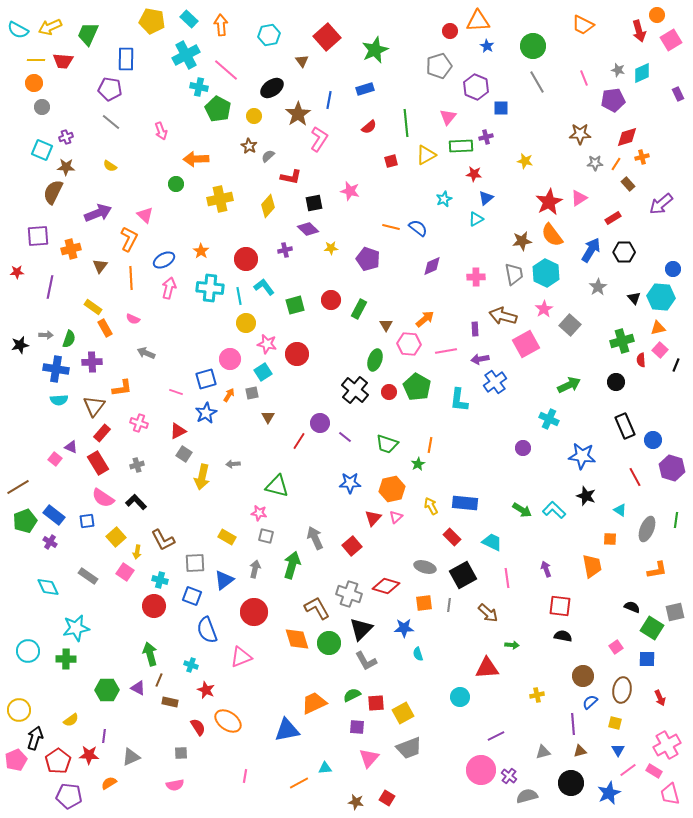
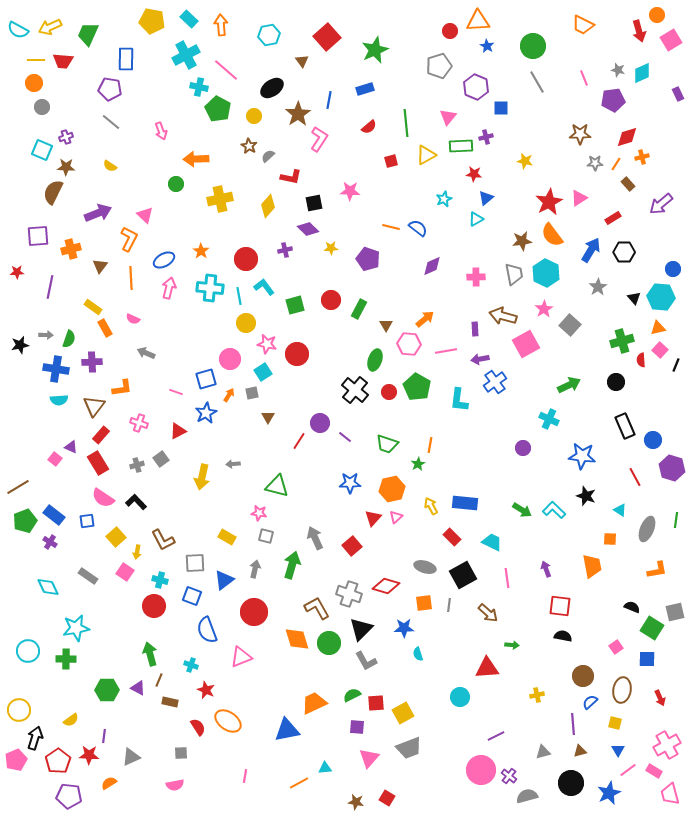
pink star at (350, 191): rotated 12 degrees counterclockwise
red rectangle at (102, 433): moved 1 px left, 2 px down
gray square at (184, 454): moved 23 px left, 5 px down; rotated 21 degrees clockwise
